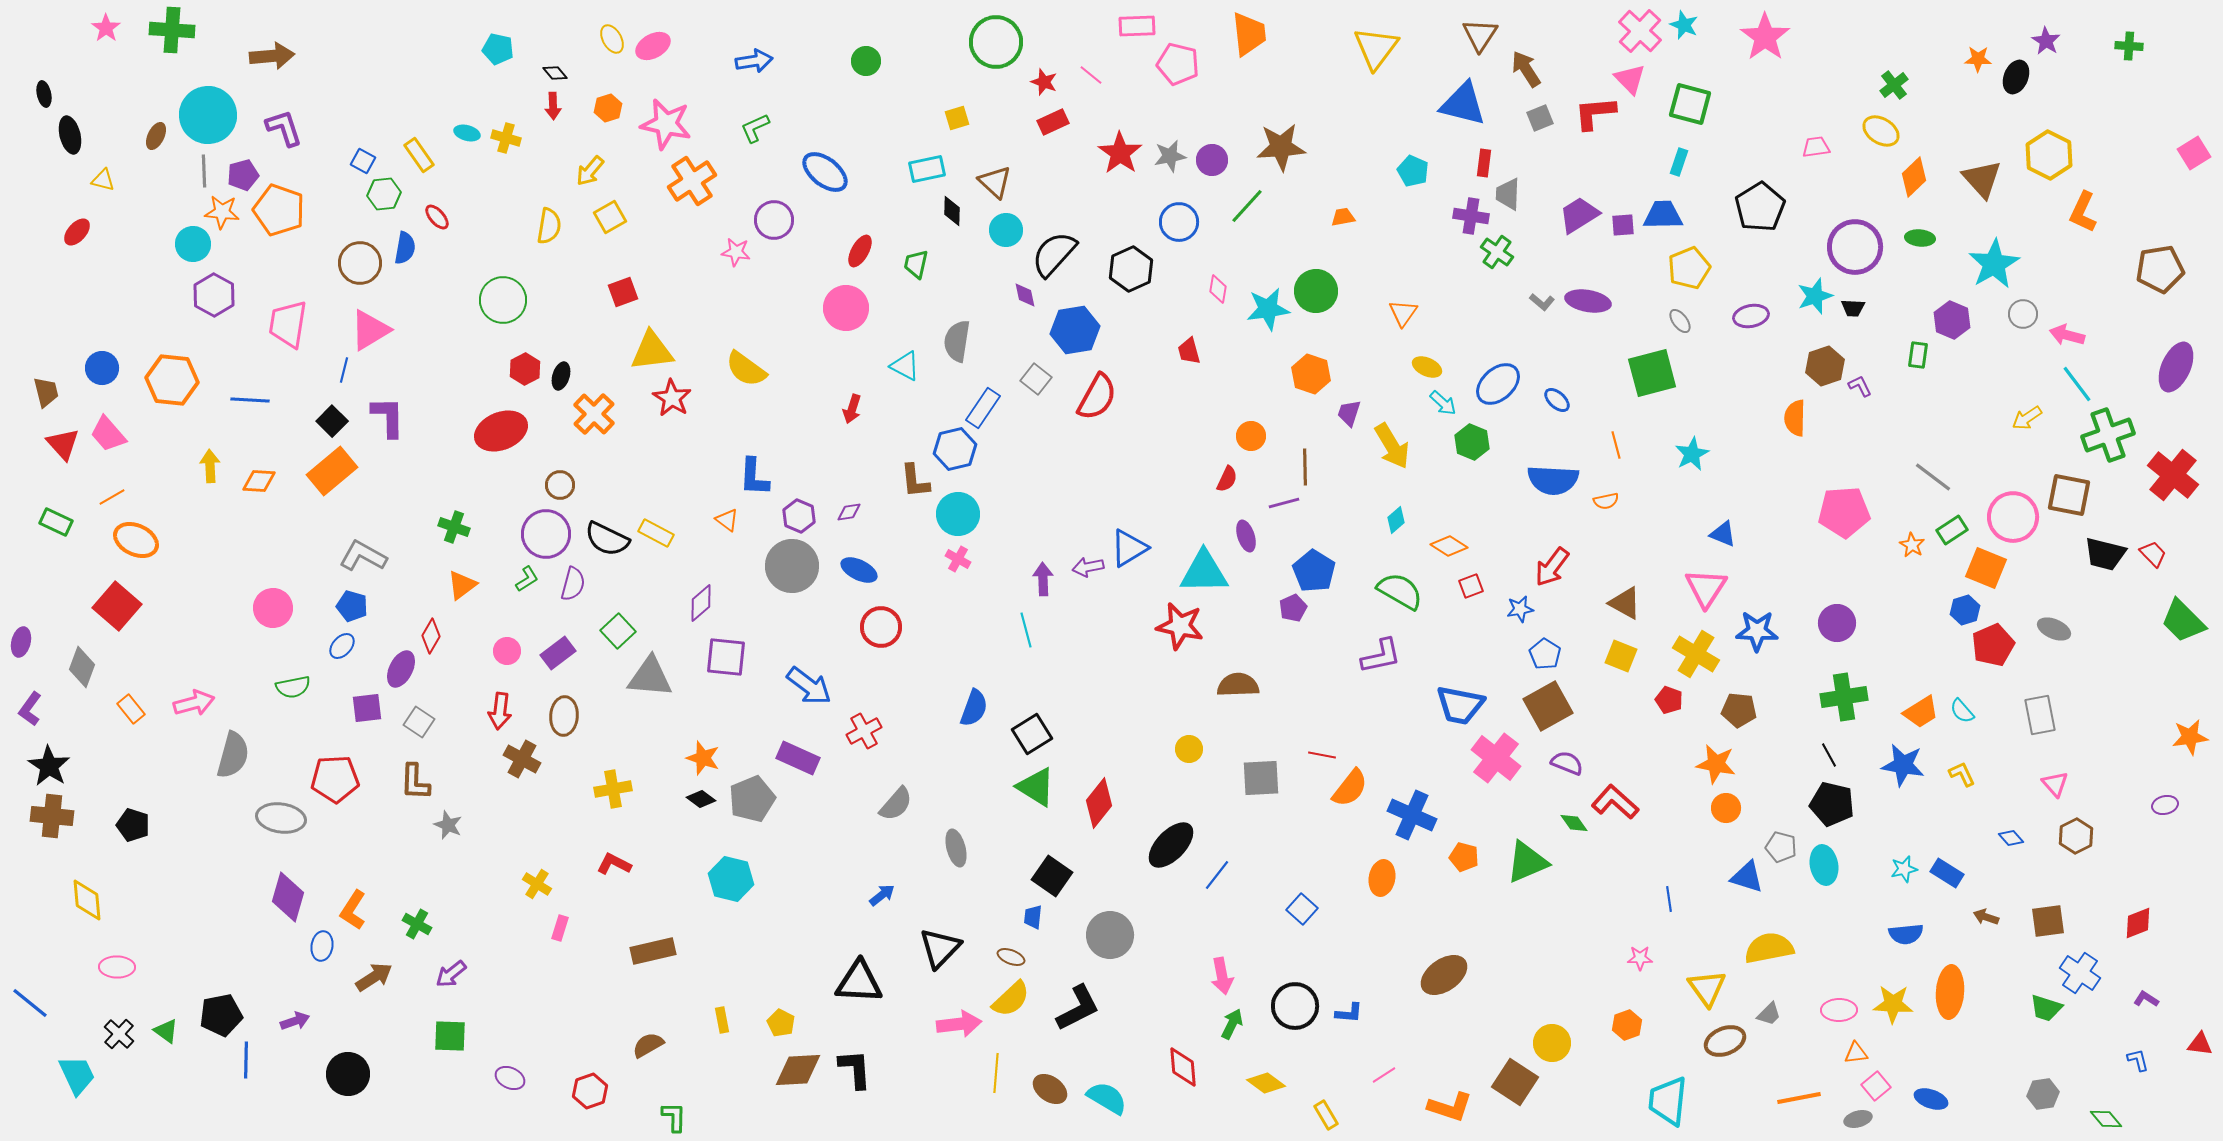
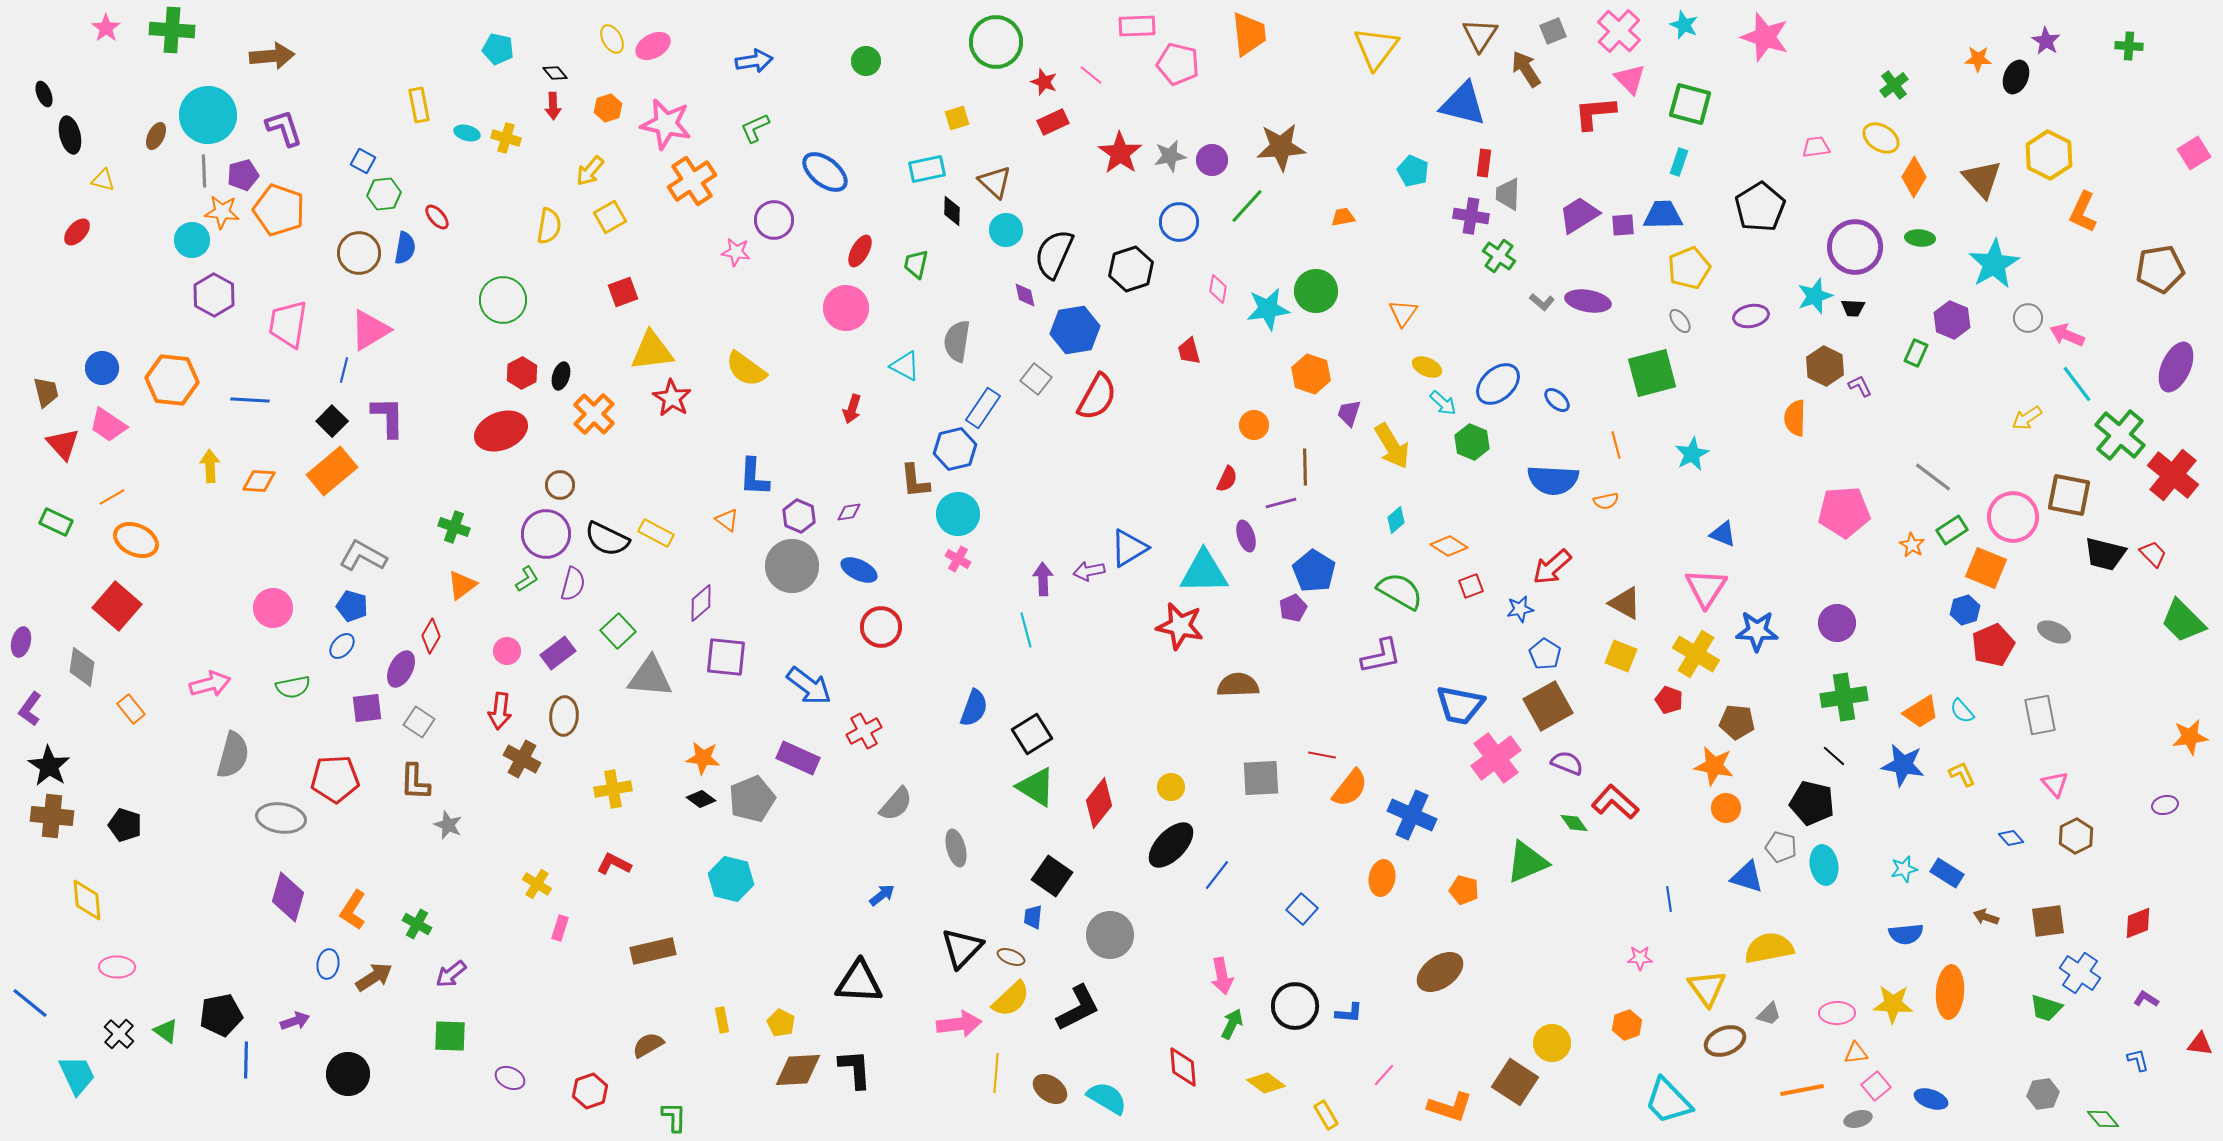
pink cross at (1640, 31): moved 21 px left
pink star at (1765, 37): rotated 18 degrees counterclockwise
black ellipse at (44, 94): rotated 10 degrees counterclockwise
gray square at (1540, 118): moved 13 px right, 87 px up
yellow ellipse at (1881, 131): moved 7 px down
yellow rectangle at (419, 155): moved 50 px up; rotated 24 degrees clockwise
orange diamond at (1914, 177): rotated 15 degrees counterclockwise
cyan circle at (193, 244): moved 1 px left, 4 px up
green cross at (1497, 252): moved 2 px right, 4 px down
black semicircle at (1054, 254): rotated 18 degrees counterclockwise
brown circle at (360, 263): moved 1 px left, 10 px up
black hexagon at (1131, 269): rotated 6 degrees clockwise
gray circle at (2023, 314): moved 5 px right, 4 px down
pink arrow at (2067, 335): rotated 8 degrees clockwise
green rectangle at (1918, 355): moved 2 px left, 2 px up; rotated 16 degrees clockwise
brown hexagon at (1825, 366): rotated 15 degrees counterclockwise
red hexagon at (525, 369): moved 3 px left, 4 px down
pink trapezoid at (108, 434): moved 9 px up; rotated 15 degrees counterclockwise
green cross at (2108, 435): moved 12 px right; rotated 30 degrees counterclockwise
orange circle at (1251, 436): moved 3 px right, 11 px up
purple line at (1284, 503): moved 3 px left
purple arrow at (1088, 567): moved 1 px right, 4 px down
red arrow at (1552, 567): rotated 12 degrees clockwise
gray ellipse at (2054, 629): moved 3 px down
gray diamond at (82, 667): rotated 12 degrees counterclockwise
pink arrow at (194, 703): moved 16 px right, 19 px up
brown pentagon at (1739, 710): moved 2 px left, 12 px down
yellow circle at (1189, 749): moved 18 px left, 38 px down
black line at (1829, 755): moved 5 px right, 1 px down; rotated 20 degrees counterclockwise
orange star at (703, 758): rotated 12 degrees counterclockwise
pink cross at (1496, 758): rotated 15 degrees clockwise
orange star at (1716, 764): moved 2 px left, 2 px down
black pentagon at (1832, 804): moved 20 px left, 1 px up
black pentagon at (133, 825): moved 8 px left
orange pentagon at (1464, 857): moved 33 px down
blue ellipse at (322, 946): moved 6 px right, 18 px down
black triangle at (940, 948): moved 22 px right
brown ellipse at (1444, 975): moved 4 px left, 3 px up
pink ellipse at (1839, 1010): moved 2 px left, 3 px down
pink line at (1384, 1075): rotated 15 degrees counterclockwise
orange line at (1799, 1098): moved 3 px right, 8 px up
cyan trapezoid at (1668, 1101): rotated 50 degrees counterclockwise
green diamond at (2106, 1119): moved 3 px left
